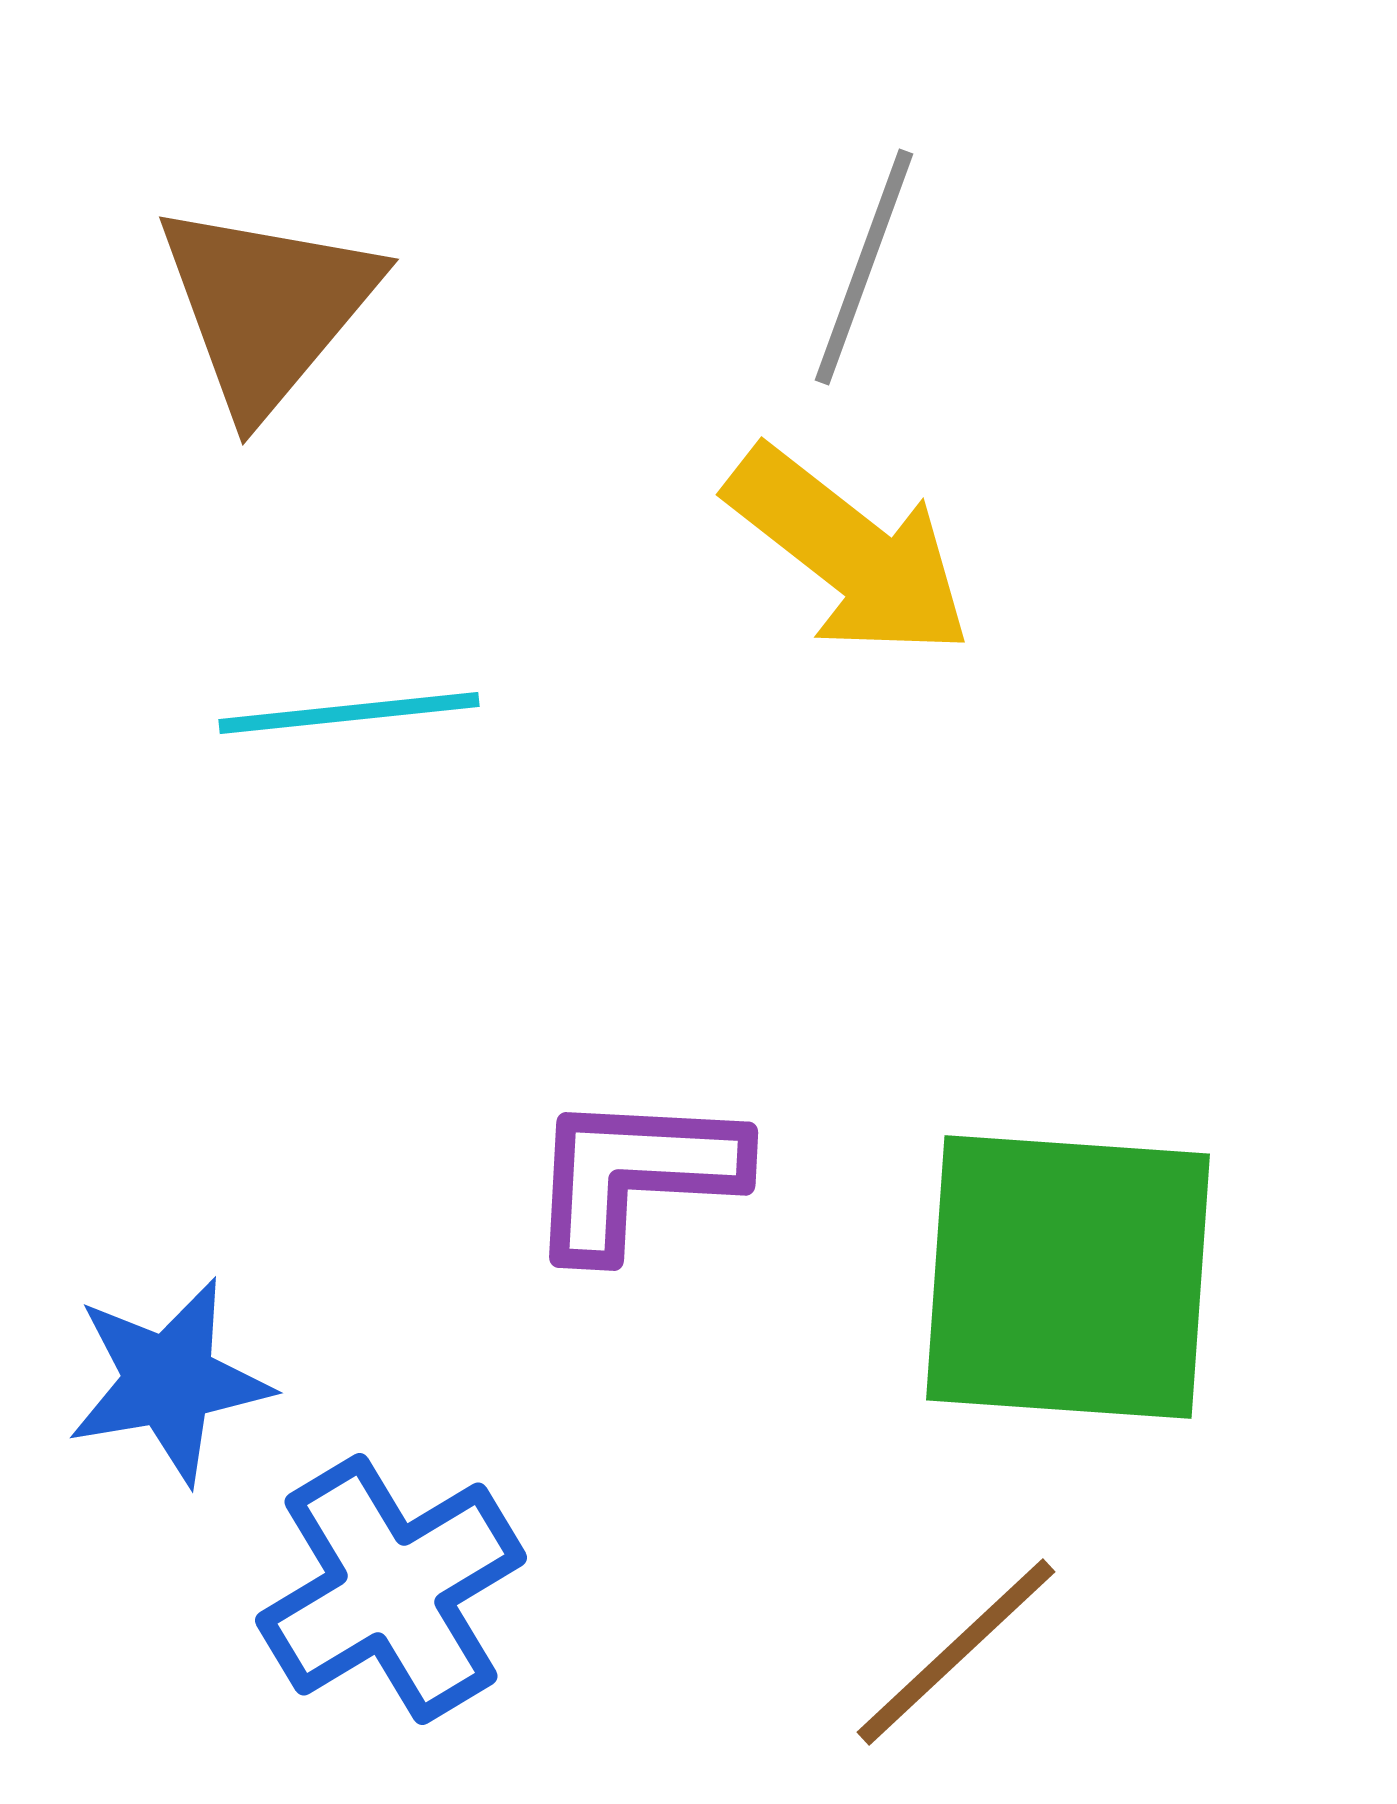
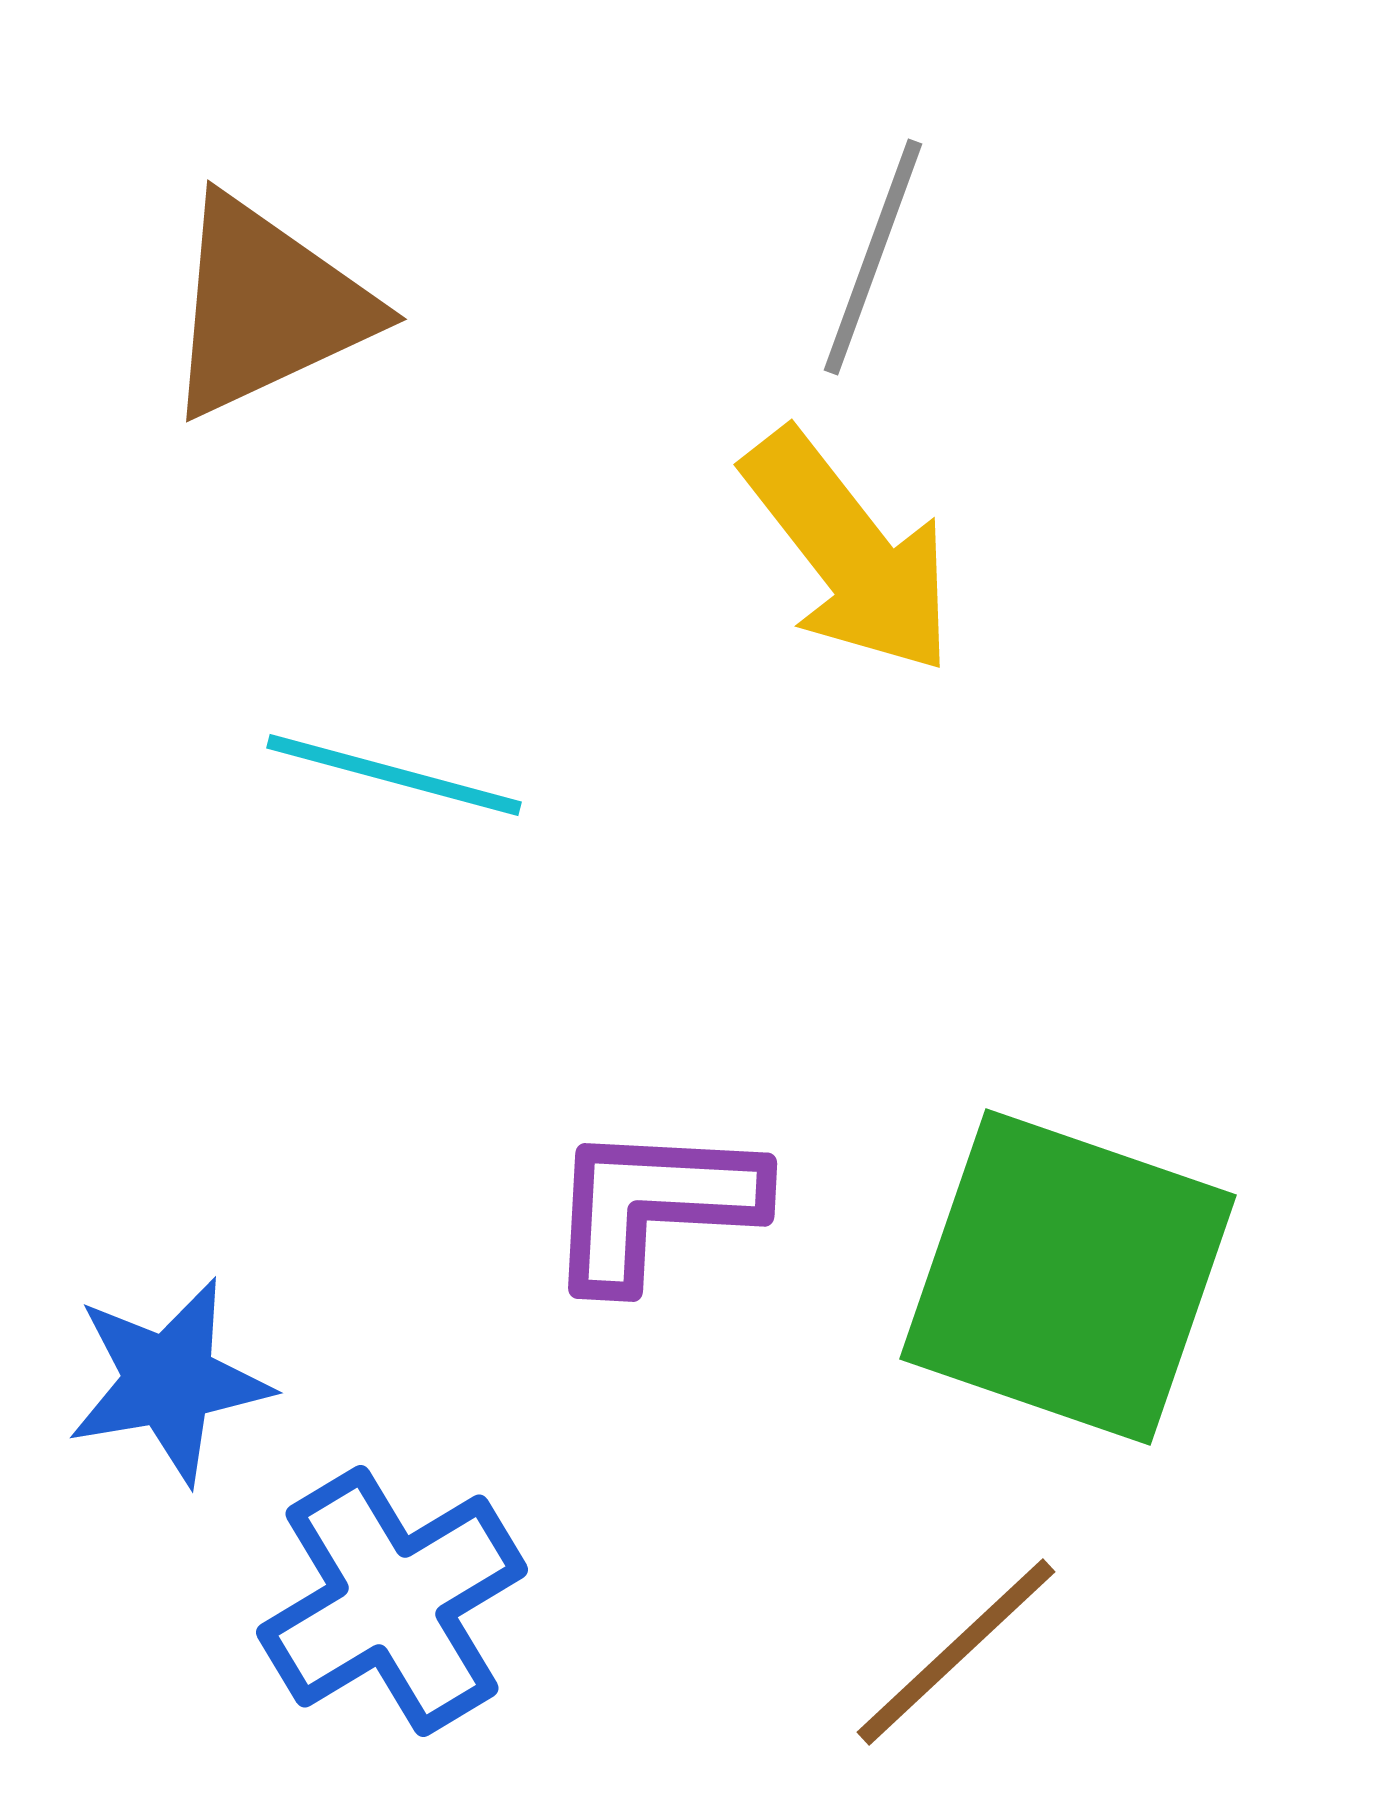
gray line: moved 9 px right, 10 px up
brown triangle: rotated 25 degrees clockwise
yellow arrow: rotated 14 degrees clockwise
cyan line: moved 45 px right, 62 px down; rotated 21 degrees clockwise
purple L-shape: moved 19 px right, 31 px down
green square: rotated 15 degrees clockwise
blue cross: moved 1 px right, 12 px down
